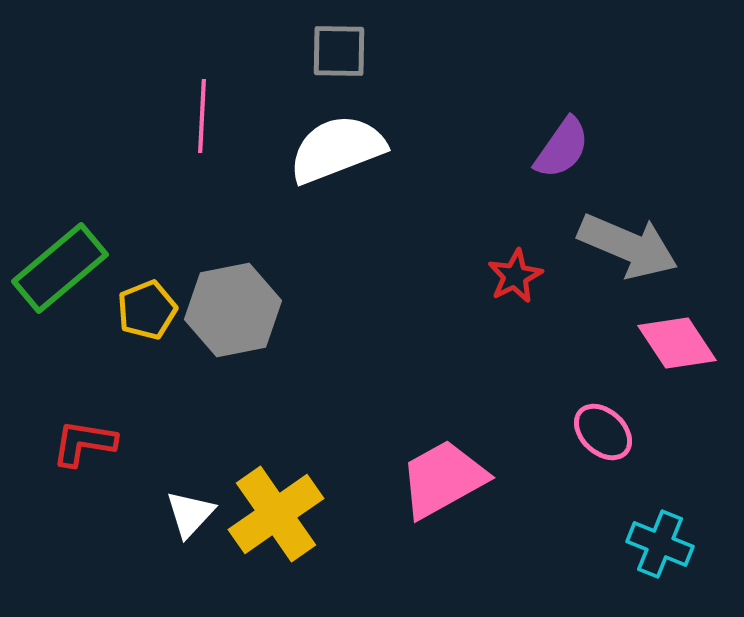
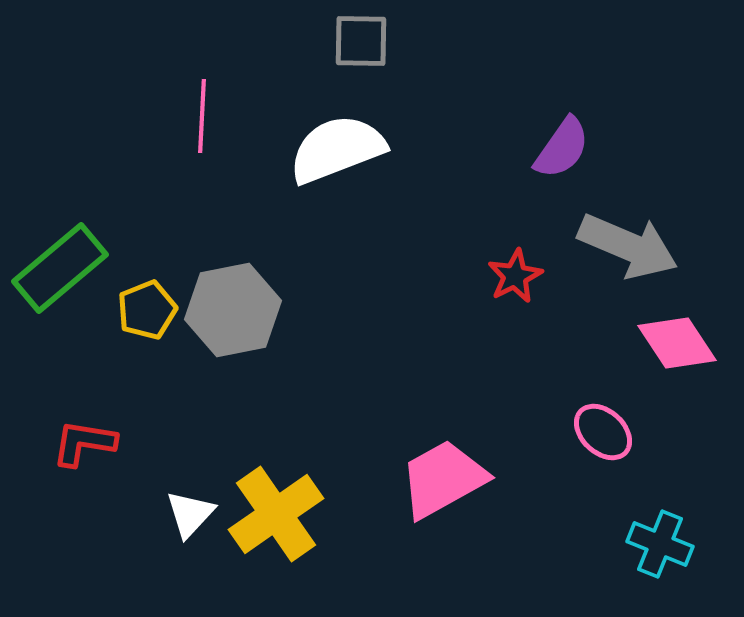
gray square: moved 22 px right, 10 px up
